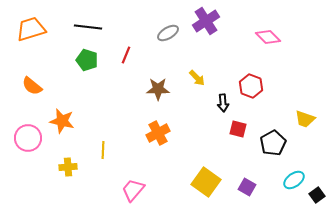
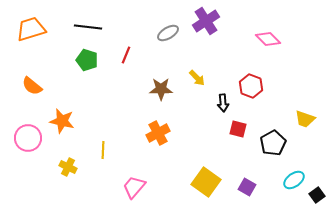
pink diamond: moved 2 px down
brown star: moved 3 px right
yellow cross: rotated 30 degrees clockwise
pink trapezoid: moved 1 px right, 3 px up
